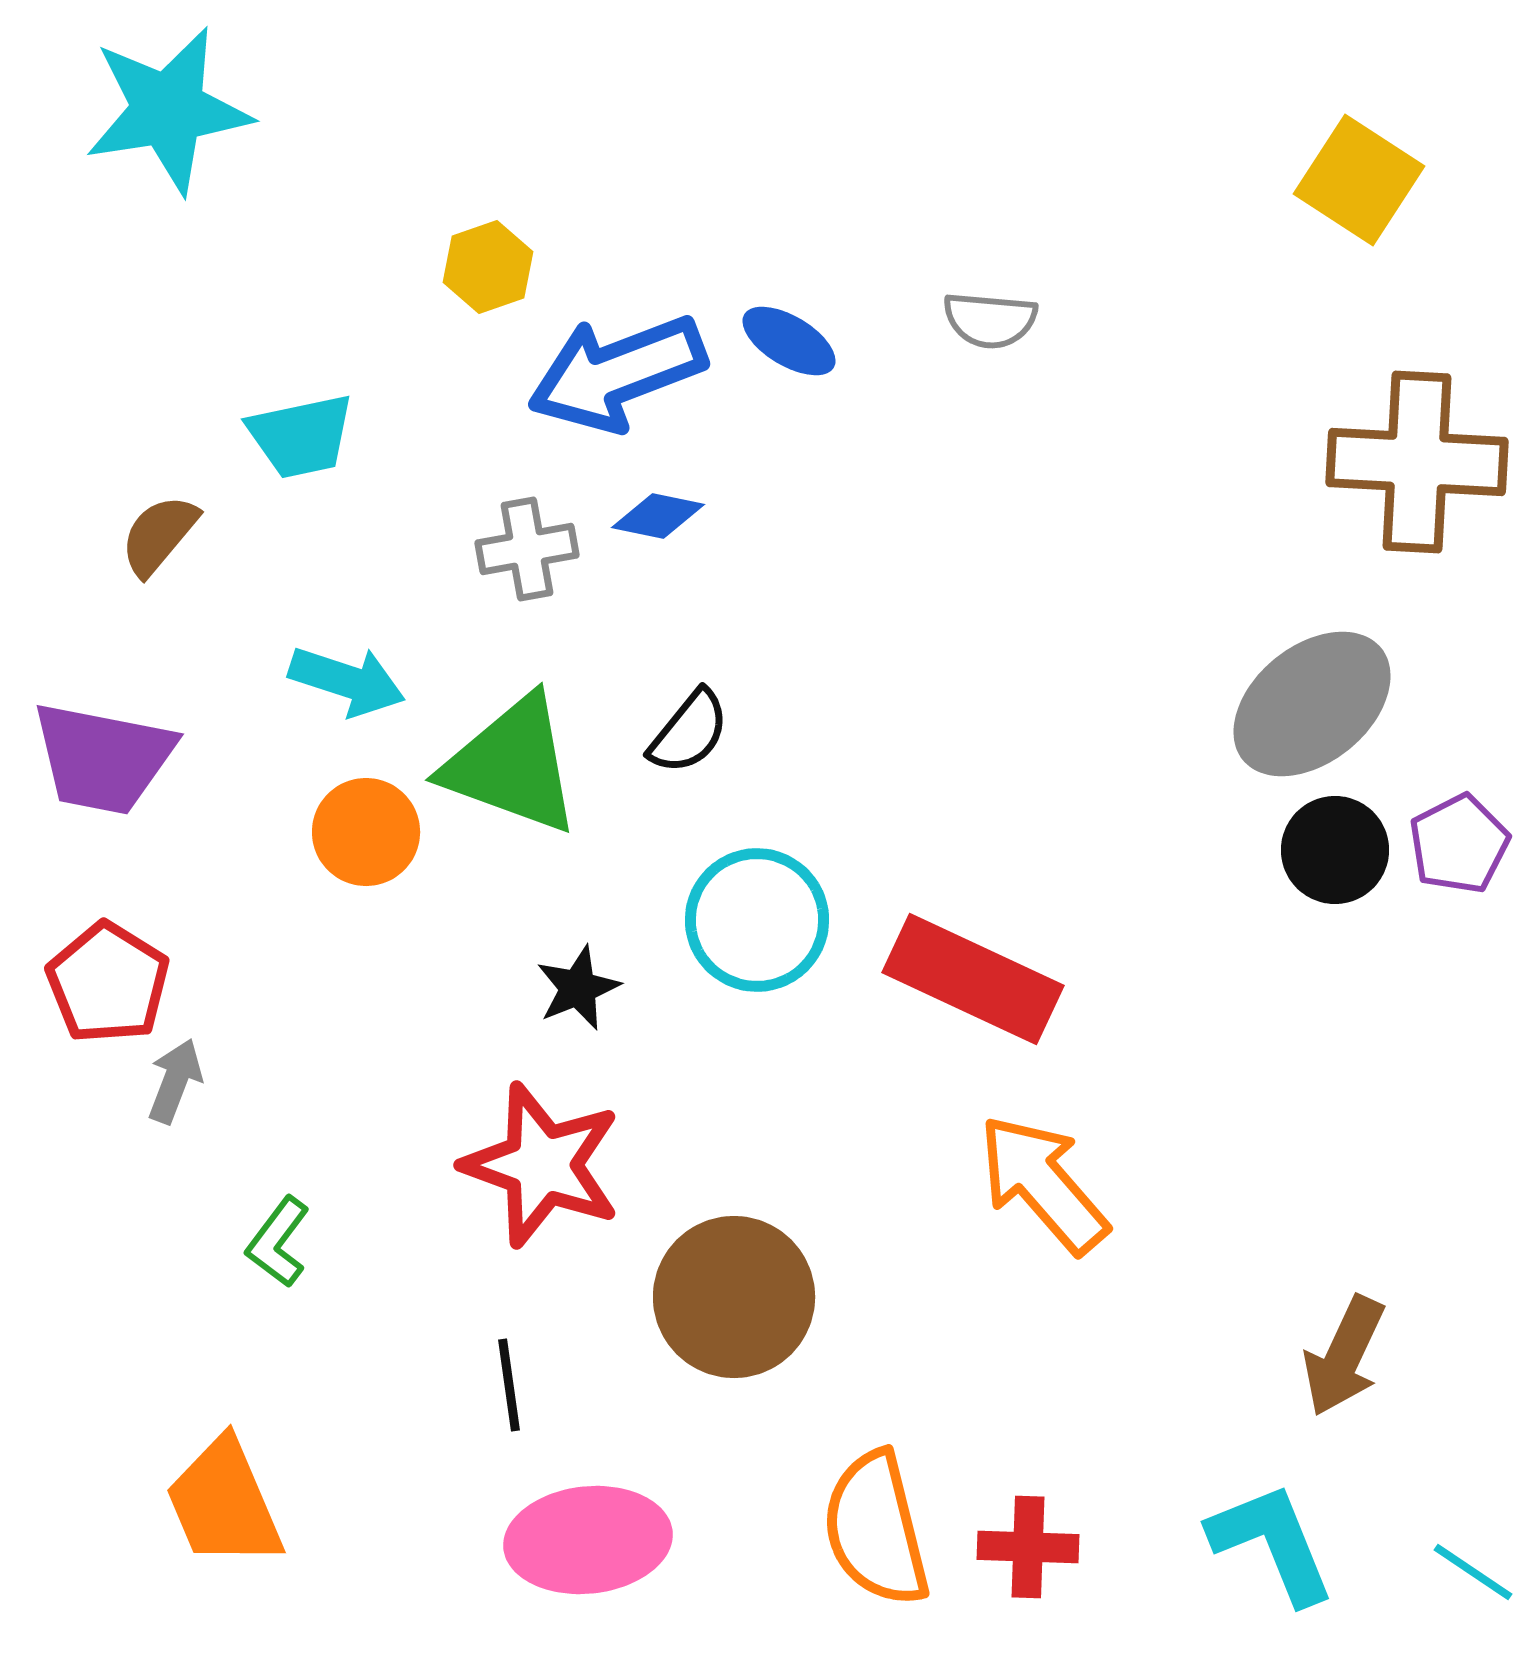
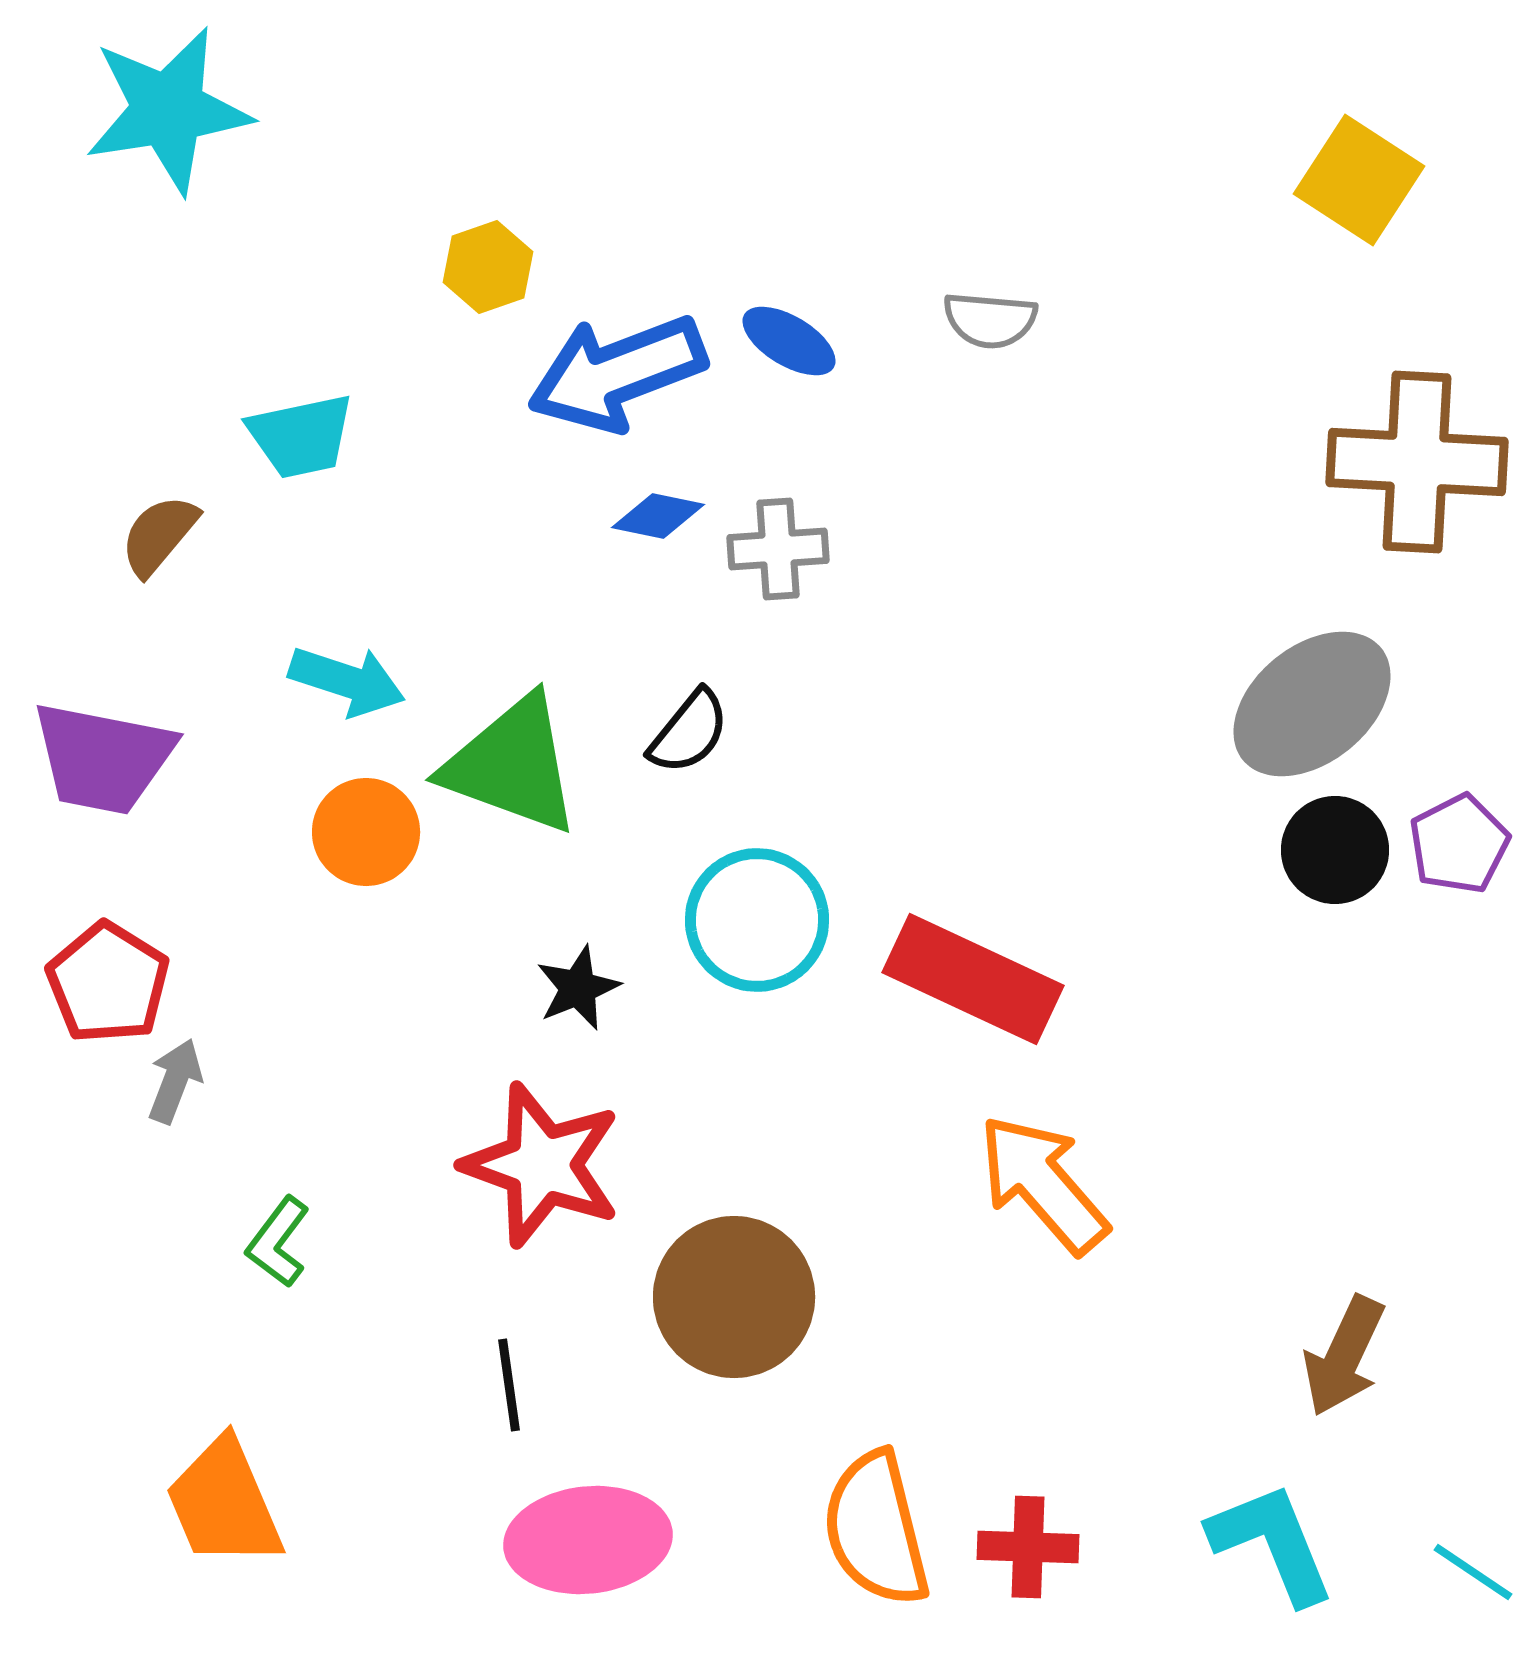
gray cross: moved 251 px right; rotated 6 degrees clockwise
